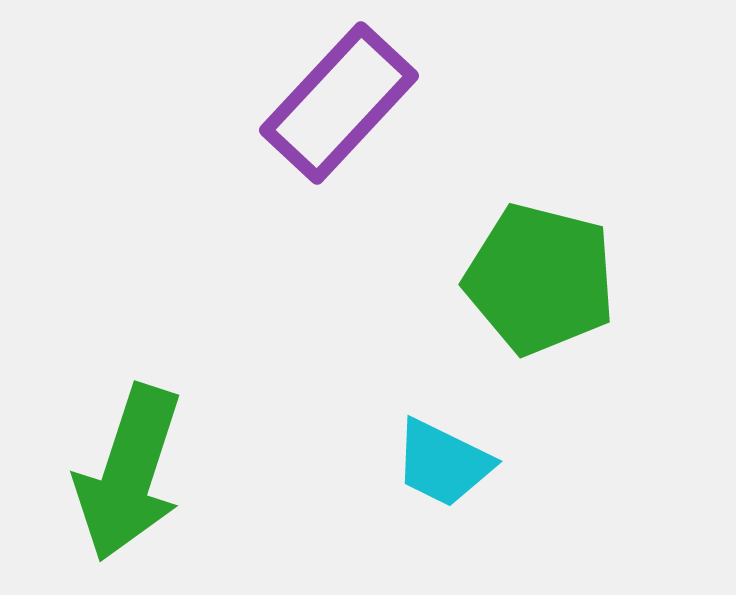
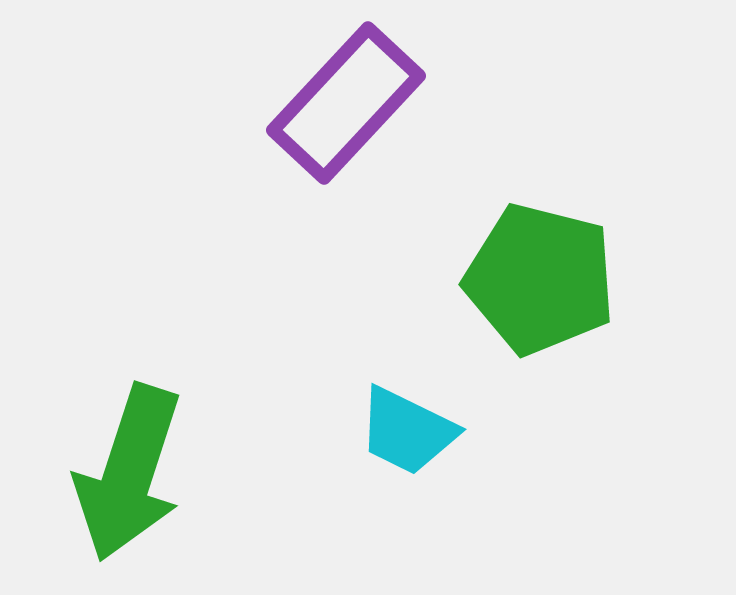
purple rectangle: moved 7 px right
cyan trapezoid: moved 36 px left, 32 px up
